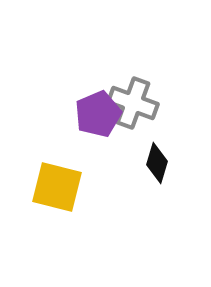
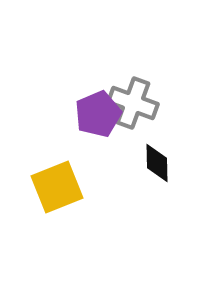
black diamond: rotated 18 degrees counterclockwise
yellow square: rotated 36 degrees counterclockwise
